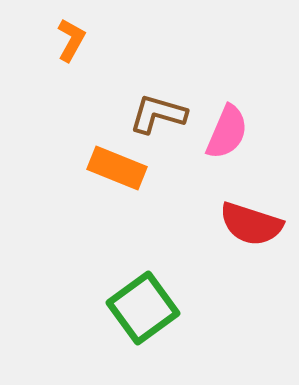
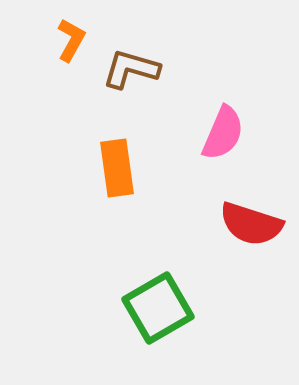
brown L-shape: moved 27 px left, 45 px up
pink semicircle: moved 4 px left, 1 px down
orange rectangle: rotated 60 degrees clockwise
green square: moved 15 px right; rotated 6 degrees clockwise
